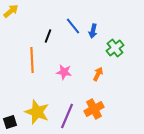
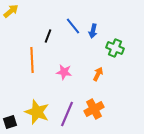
green cross: rotated 30 degrees counterclockwise
purple line: moved 2 px up
